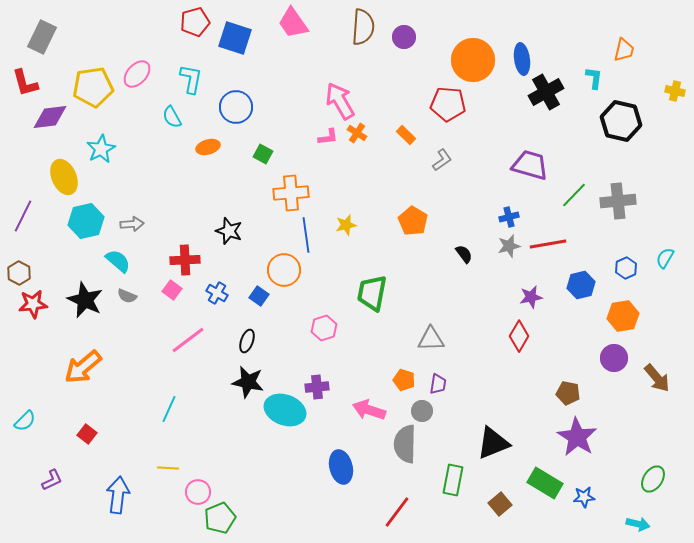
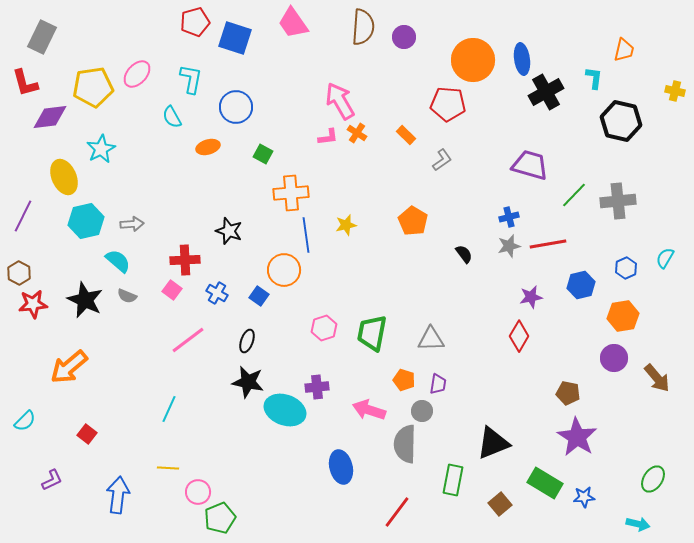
green trapezoid at (372, 293): moved 40 px down
orange arrow at (83, 367): moved 14 px left
